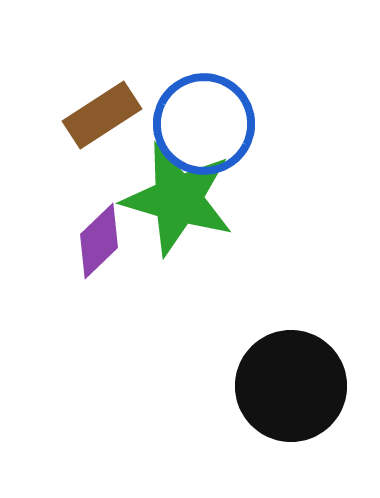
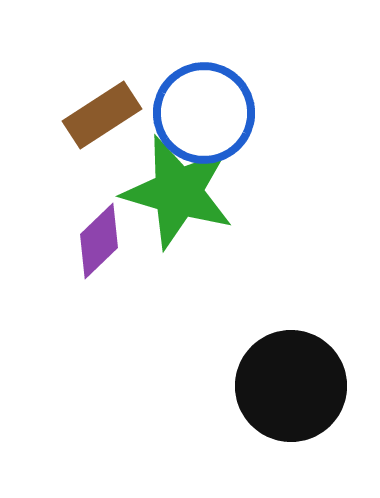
blue circle: moved 11 px up
green star: moved 7 px up
